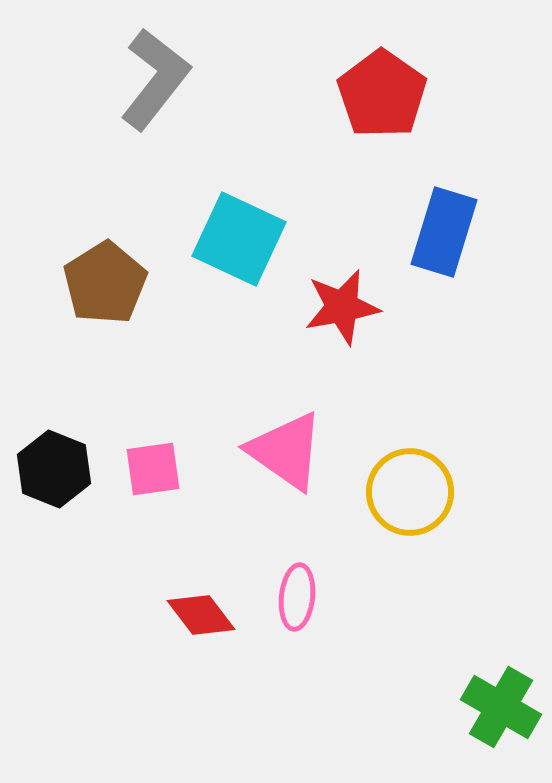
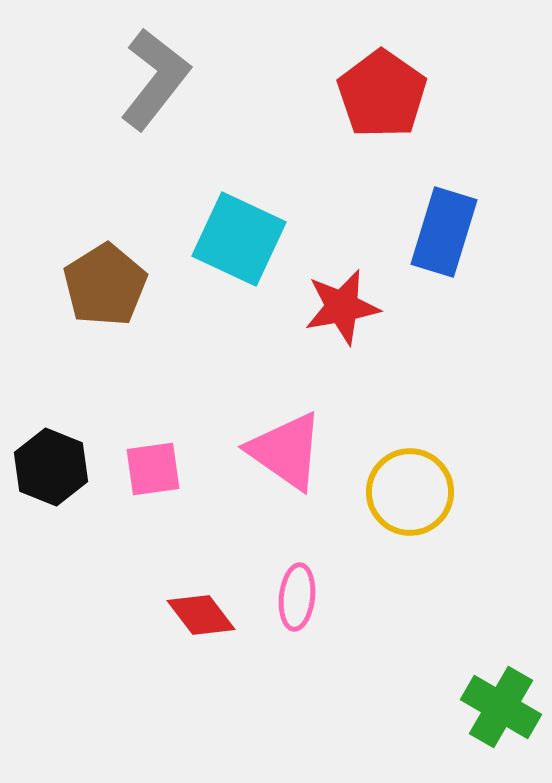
brown pentagon: moved 2 px down
black hexagon: moved 3 px left, 2 px up
